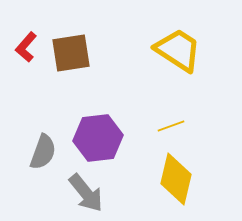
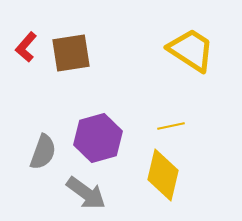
yellow trapezoid: moved 13 px right
yellow line: rotated 8 degrees clockwise
purple hexagon: rotated 9 degrees counterclockwise
yellow diamond: moved 13 px left, 4 px up
gray arrow: rotated 15 degrees counterclockwise
